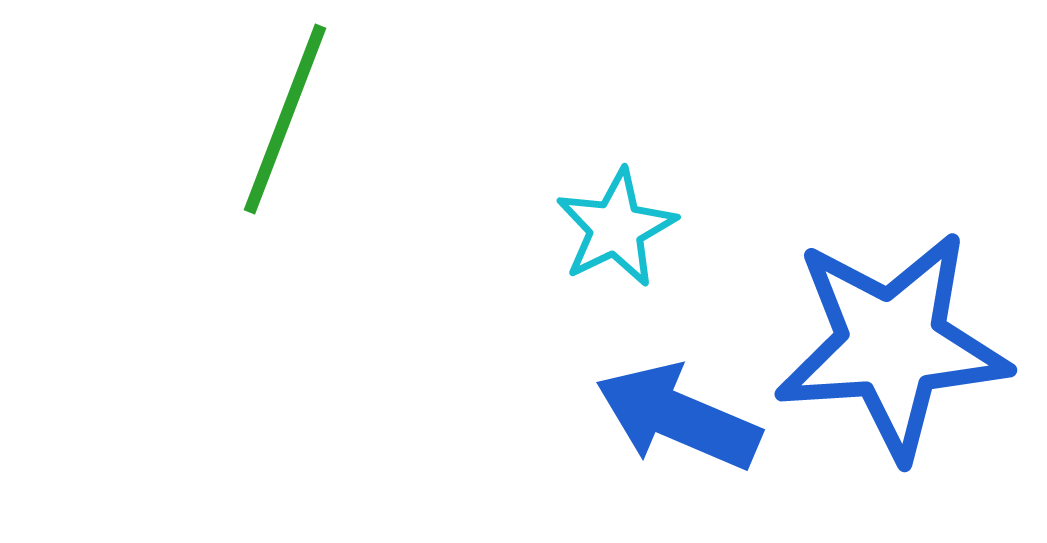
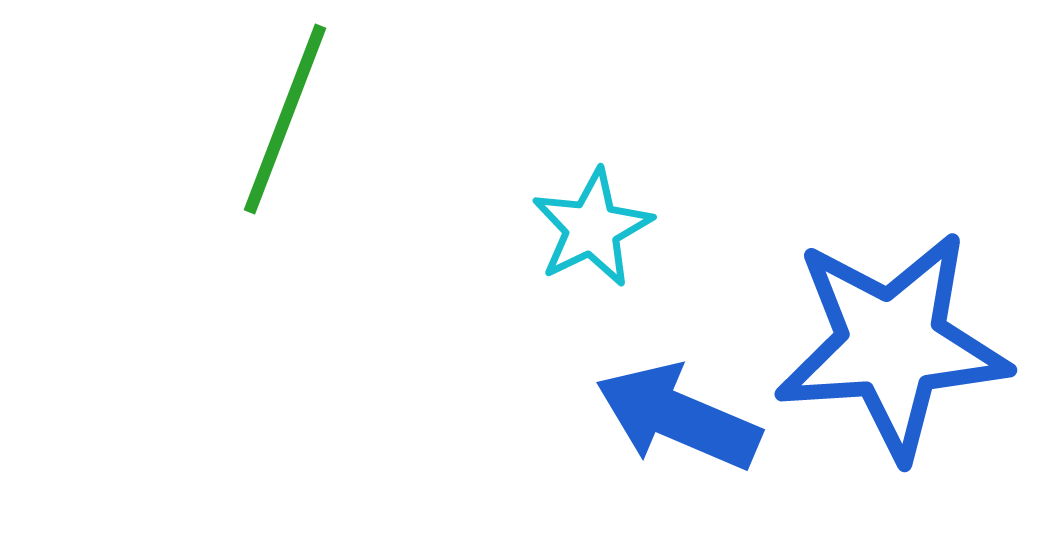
cyan star: moved 24 px left
